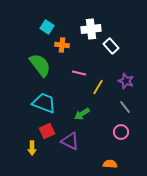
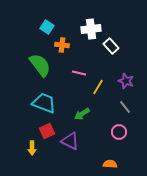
pink circle: moved 2 px left
